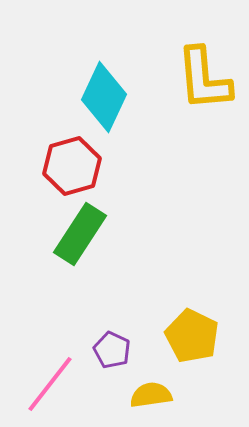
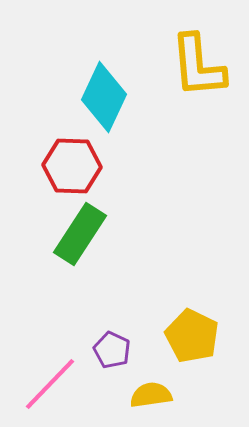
yellow L-shape: moved 6 px left, 13 px up
red hexagon: rotated 18 degrees clockwise
pink line: rotated 6 degrees clockwise
